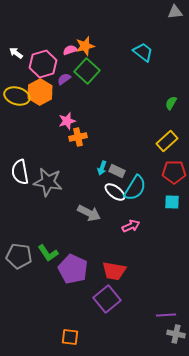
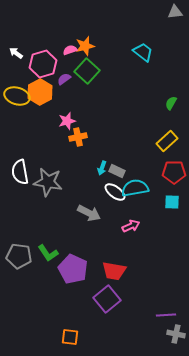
cyan semicircle: rotated 132 degrees counterclockwise
